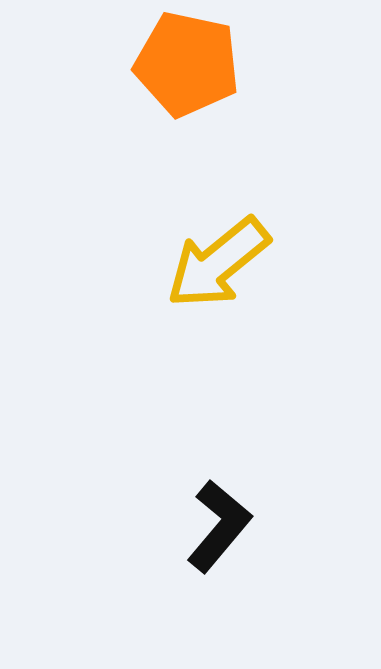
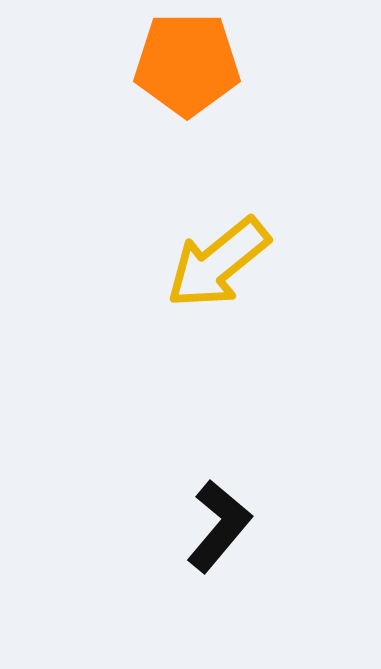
orange pentagon: rotated 12 degrees counterclockwise
